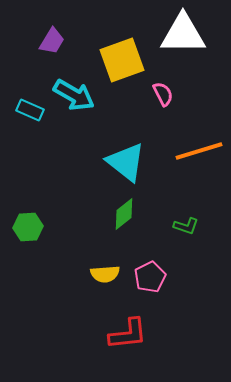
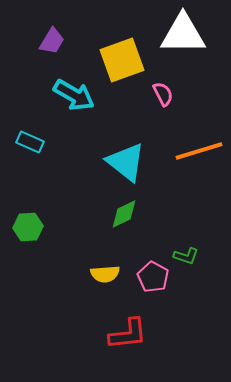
cyan rectangle: moved 32 px down
green diamond: rotated 12 degrees clockwise
green L-shape: moved 30 px down
pink pentagon: moved 3 px right; rotated 16 degrees counterclockwise
